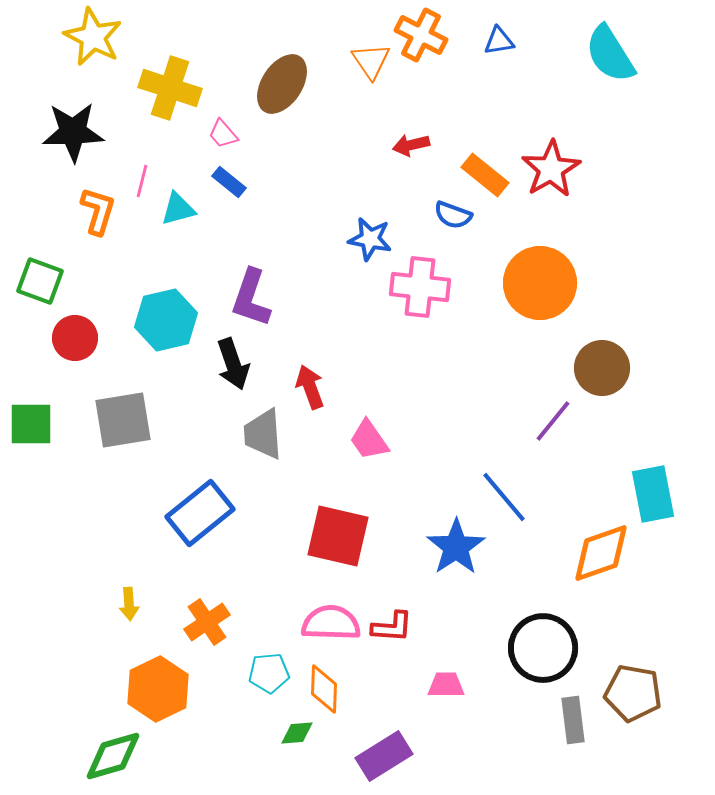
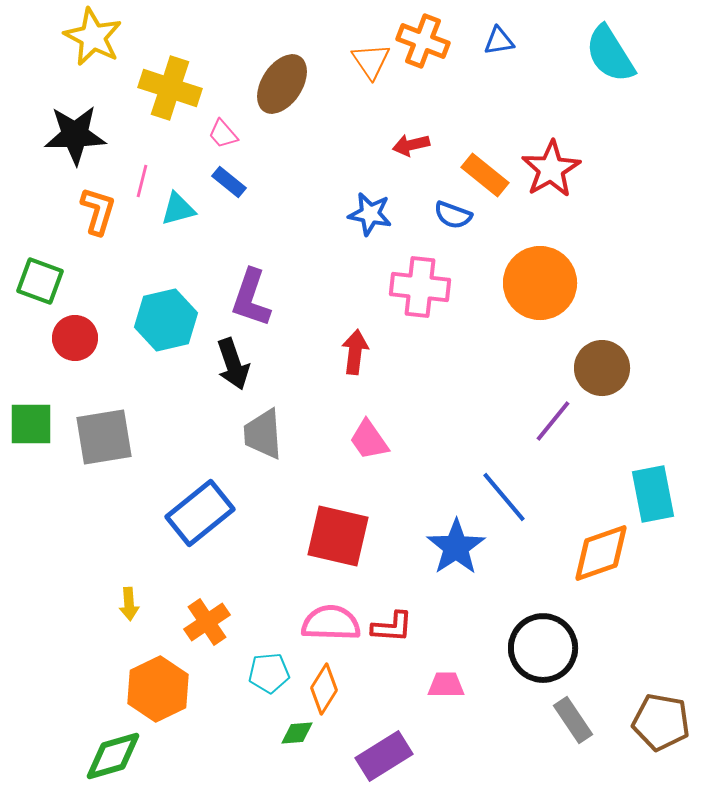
orange cross at (421, 35): moved 2 px right, 6 px down; rotated 6 degrees counterclockwise
black star at (73, 132): moved 2 px right, 3 px down
blue star at (370, 239): moved 25 px up
red arrow at (310, 387): moved 45 px right, 35 px up; rotated 27 degrees clockwise
gray square at (123, 420): moved 19 px left, 17 px down
orange diamond at (324, 689): rotated 30 degrees clockwise
brown pentagon at (633, 693): moved 28 px right, 29 px down
gray rectangle at (573, 720): rotated 27 degrees counterclockwise
